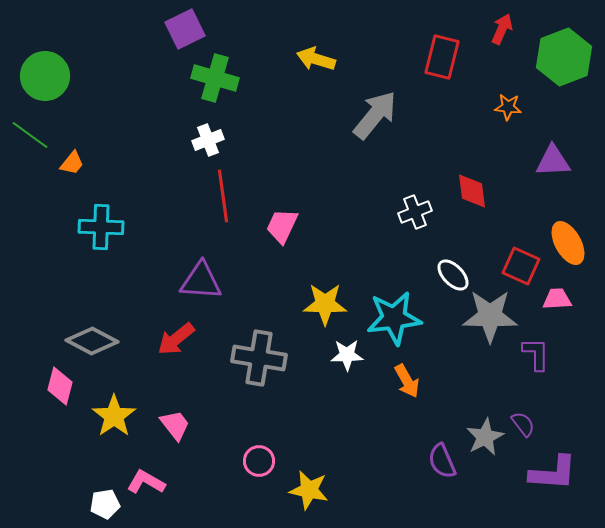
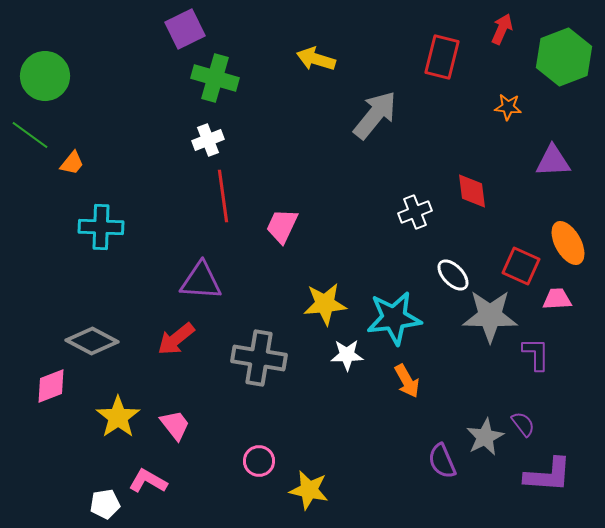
yellow star at (325, 304): rotated 6 degrees counterclockwise
pink diamond at (60, 386): moved 9 px left; rotated 54 degrees clockwise
yellow star at (114, 416): moved 4 px right, 1 px down
purple L-shape at (553, 473): moved 5 px left, 2 px down
pink L-shape at (146, 482): moved 2 px right, 1 px up
